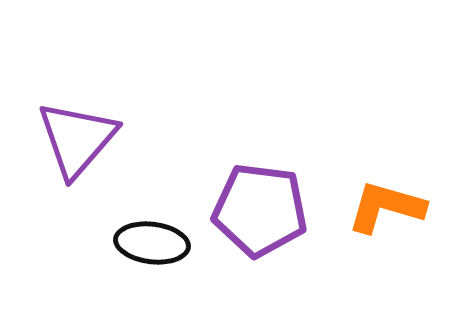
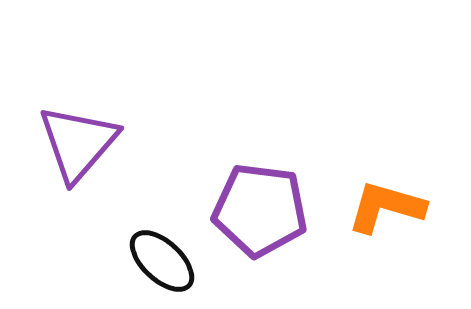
purple triangle: moved 1 px right, 4 px down
black ellipse: moved 10 px right, 18 px down; rotated 36 degrees clockwise
